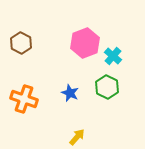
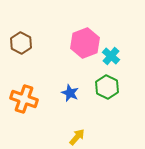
cyan cross: moved 2 px left
